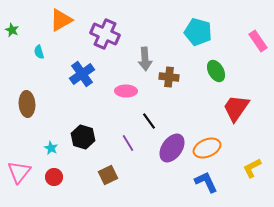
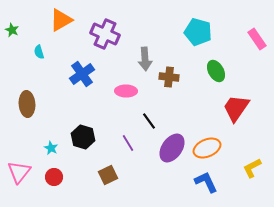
pink rectangle: moved 1 px left, 2 px up
